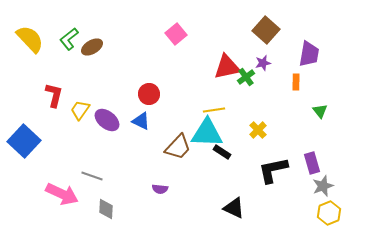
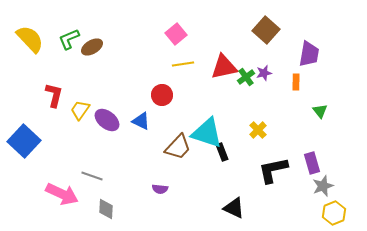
green L-shape: rotated 15 degrees clockwise
purple star: moved 1 px right, 10 px down
red triangle: moved 3 px left
red circle: moved 13 px right, 1 px down
yellow line: moved 31 px left, 46 px up
cyan triangle: rotated 16 degrees clockwise
black rectangle: rotated 36 degrees clockwise
yellow hexagon: moved 5 px right
